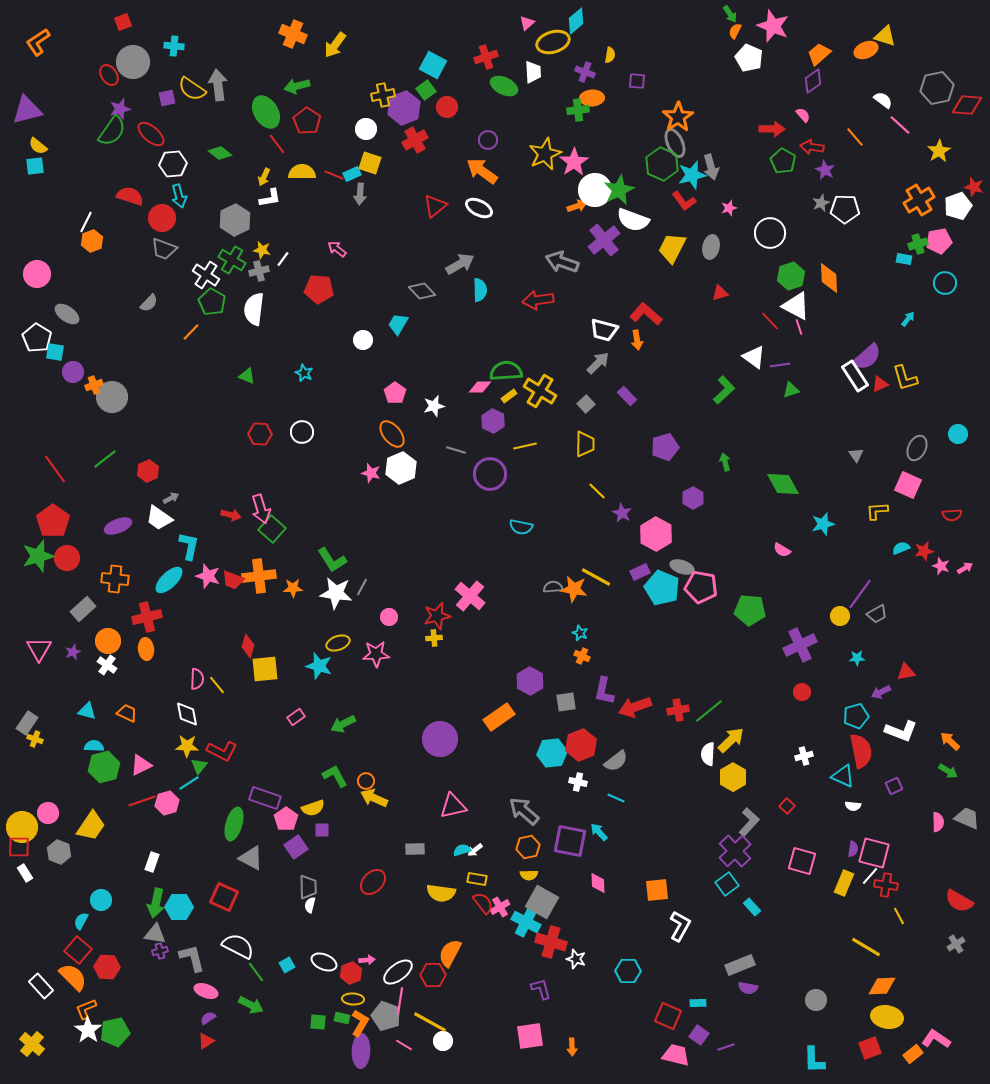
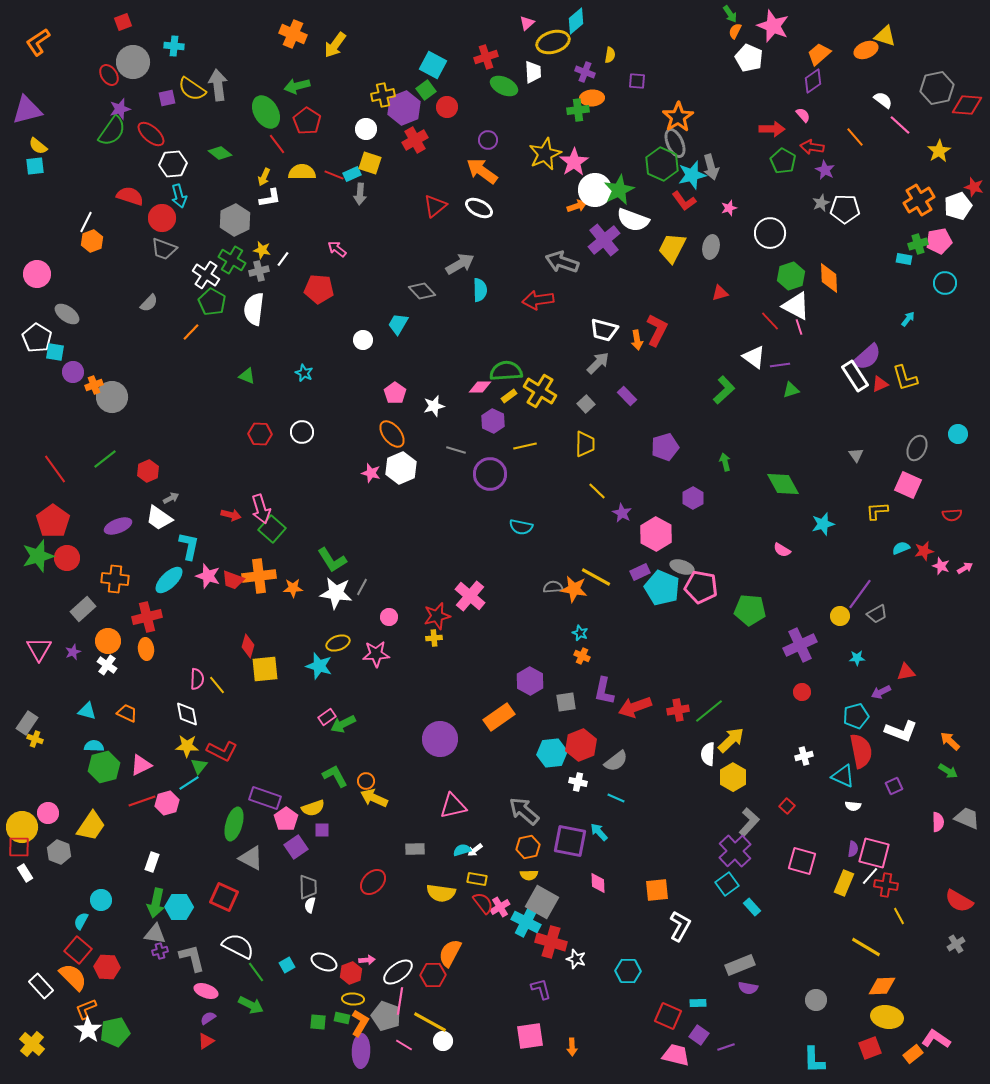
red L-shape at (646, 314): moved 11 px right, 16 px down; rotated 76 degrees clockwise
pink rectangle at (296, 717): moved 31 px right
